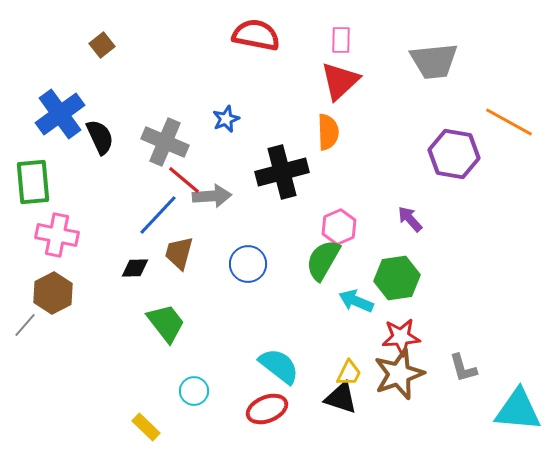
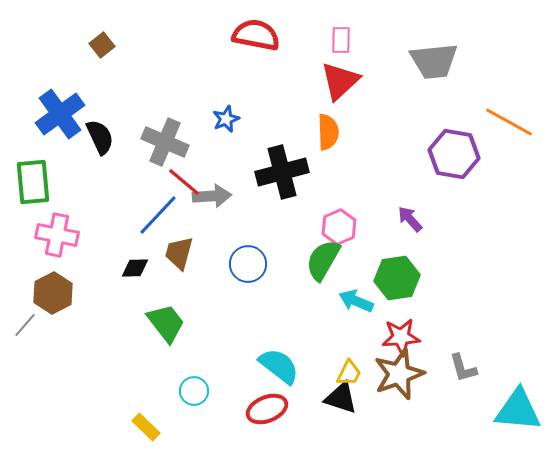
red line: moved 2 px down
